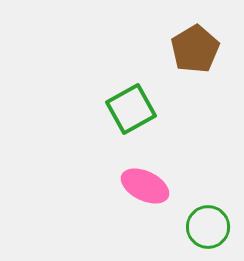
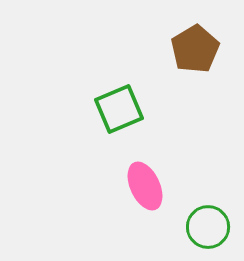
green square: moved 12 px left; rotated 6 degrees clockwise
pink ellipse: rotated 39 degrees clockwise
